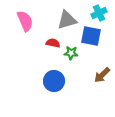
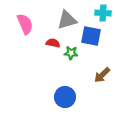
cyan cross: moved 4 px right; rotated 28 degrees clockwise
pink semicircle: moved 3 px down
blue circle: moved 11 px right, 16 px down
